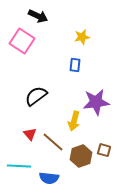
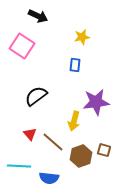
pink square: moved 5 px down
